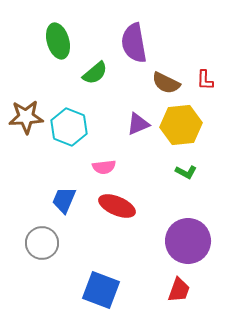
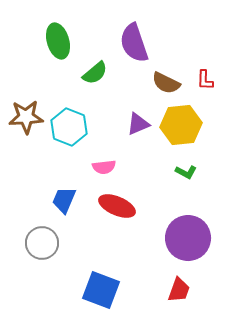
purple semicircle: rotated 9 degrees counterclockwise
purple circle: moved 3 px up
